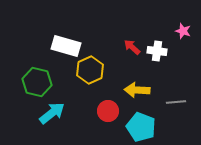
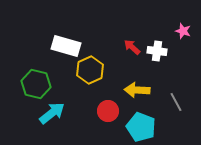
green hexagon: moved 1 px left, 2 px down
gray line: rotated 66 degrees clockwise
